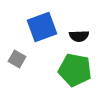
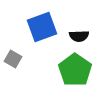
gray square: moved 4 px left
green pentagon: rotated 24 degrees clockwise
